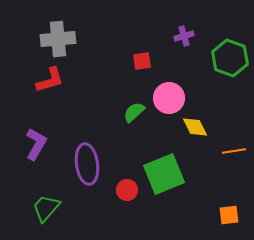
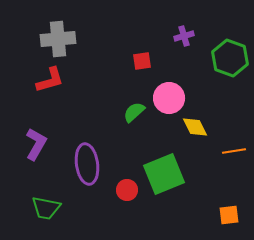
green trapezoid: rotated 120 degrees counterclockwise
